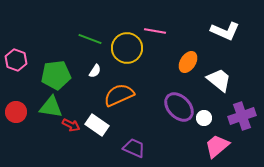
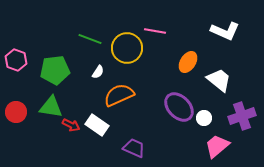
white semicircle: moved 3 px right, 1 px down
green pentagon: moved 1 px left, 5 px up
